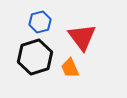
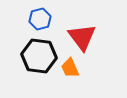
blue hexagon: moved 3 px up
black hexagon: moved 4 px right, 1 px up; rotated 24 degrees clockwise
